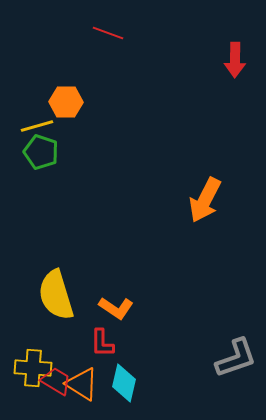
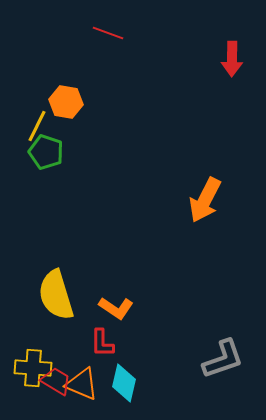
red arrow: moved 3 px left, 1 px up
orange hexagon: rotated 8 degrees clockwise
yellow line: rotated 48 degrees counterclockwise
green pentagon: moved 5 px right
gray L-shape: moved 13 px left, 1 px down
orange triangle: rotated 9 degrees counterclockwise
